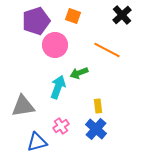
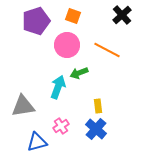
pink circle: moved 12 px right
